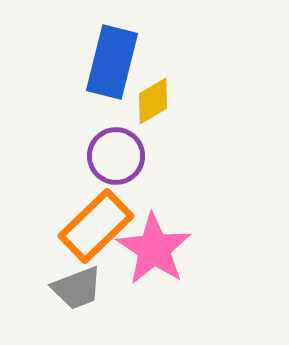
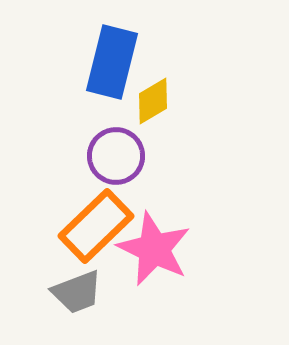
pink star: rotated 8 degrees counterclockwise
gray trapezoid: moved 4 px down
